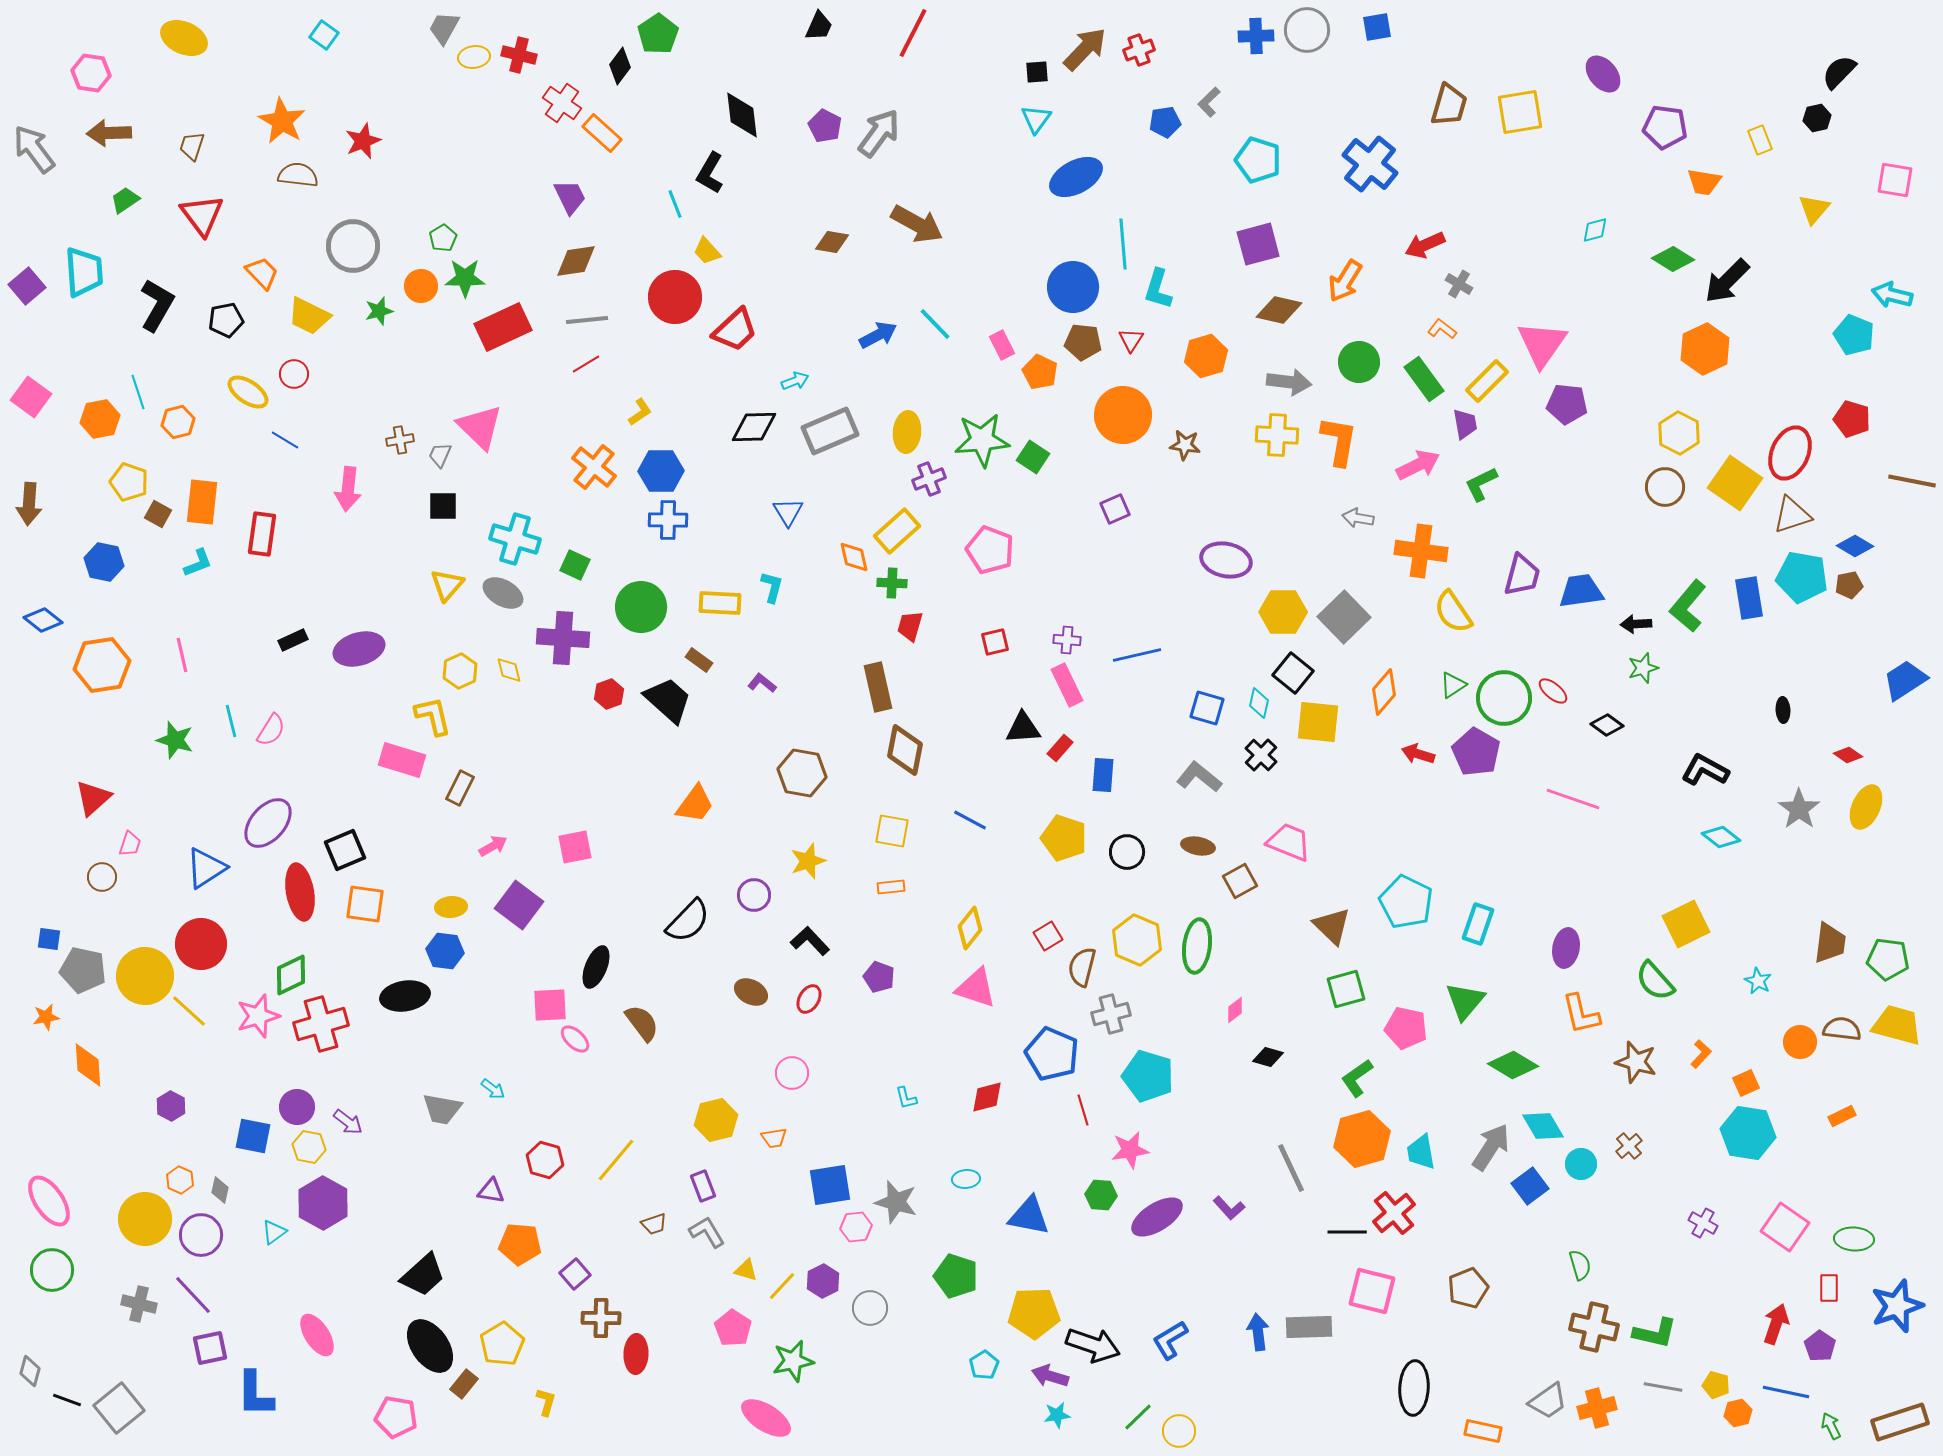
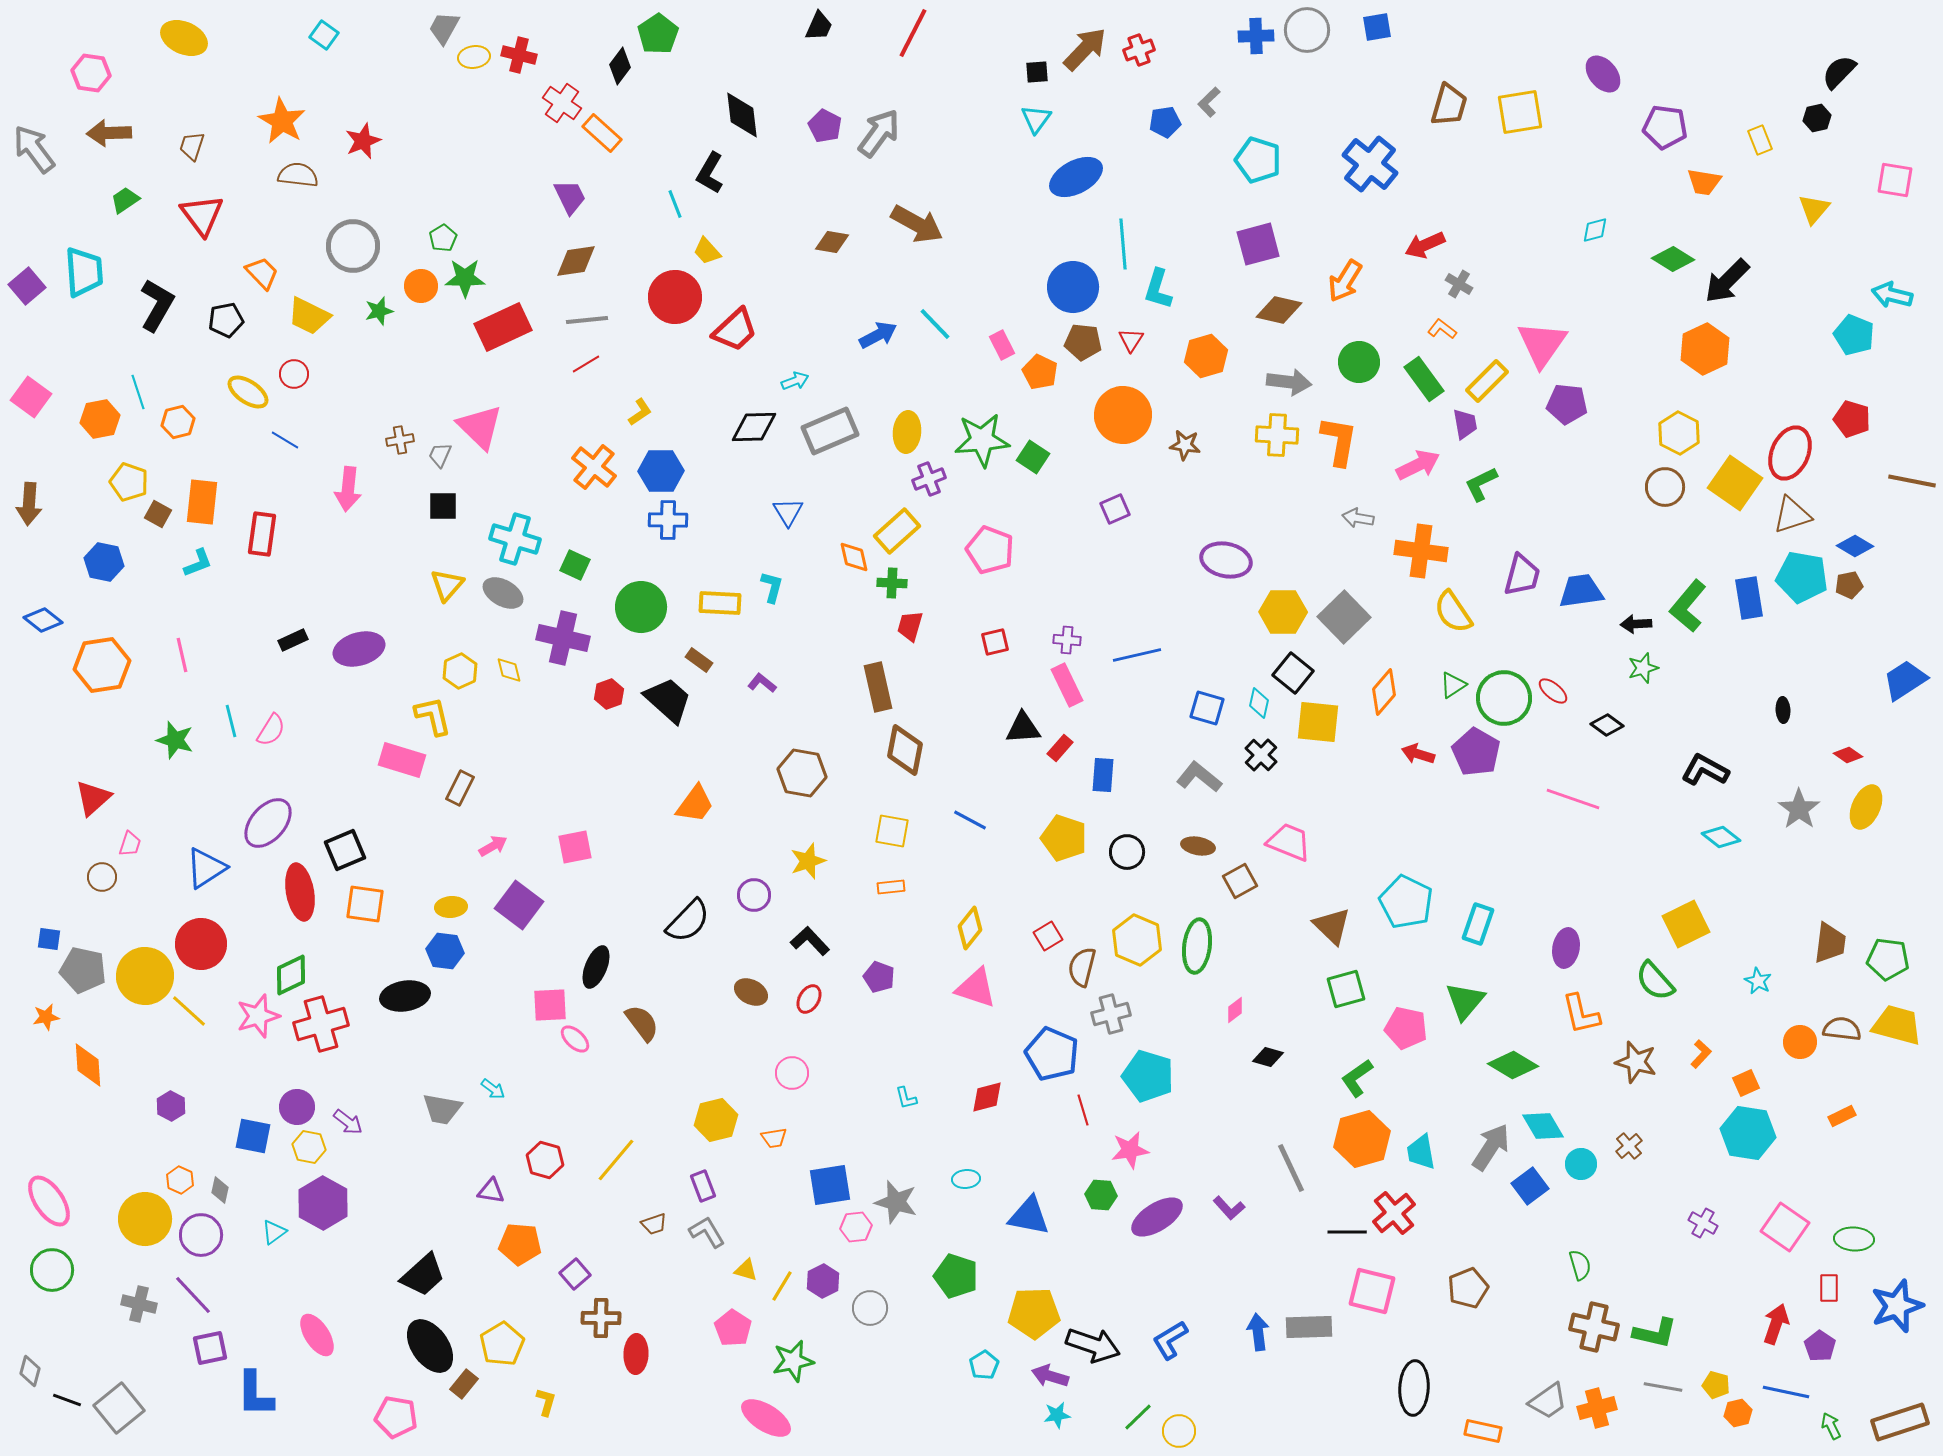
purple cross at (563, 638): rotated 9 degrees clockwise
yellow line at (782, 1286): rotated 12 degrees counterclockwise
